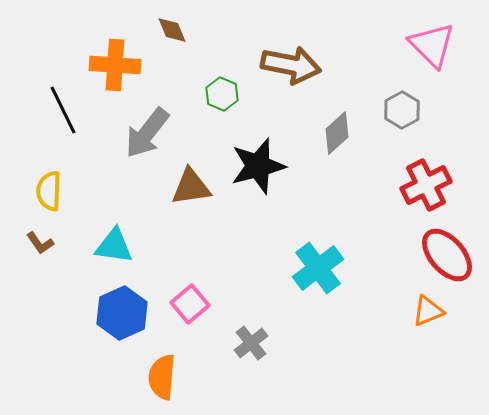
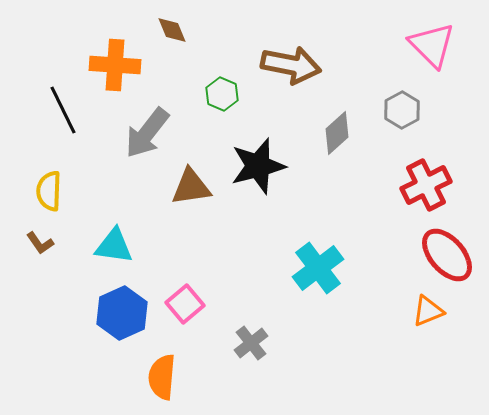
pink square: moved 5 px left
